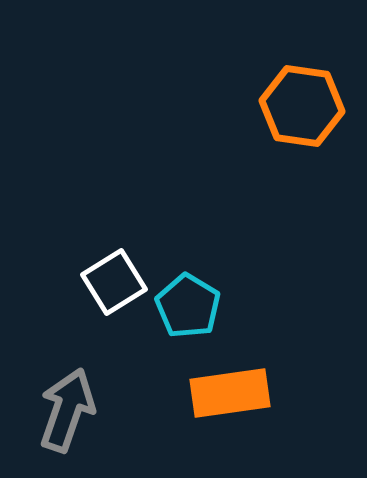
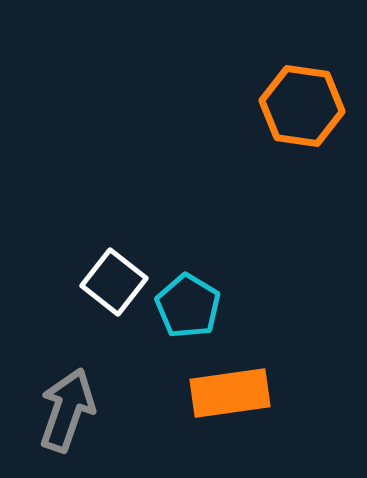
white square: rotated 20 degrees counterclockwise
